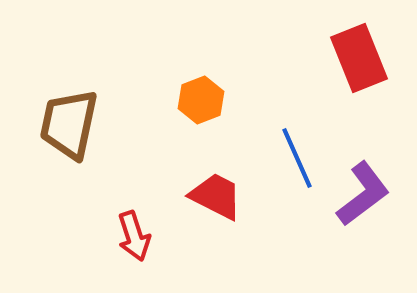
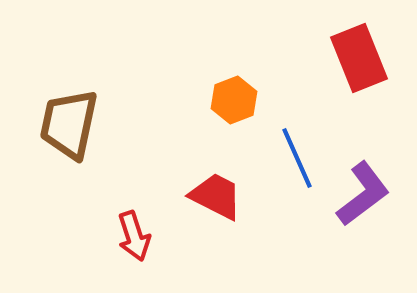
orange hexagon: moved 33 px right
